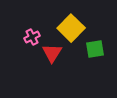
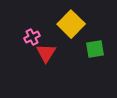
yellow square: moved 4 px up
red triangle: moved 6 px left
